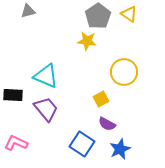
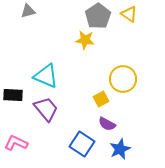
yellow star: moved 2 px left, 1 px up
yellow circle: moved 1 px left, 7 px down
